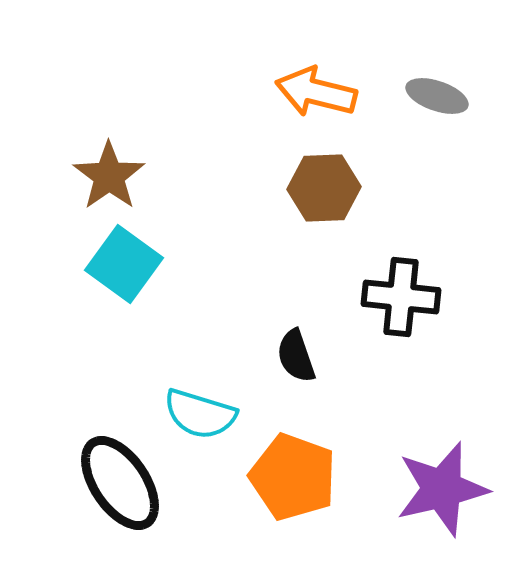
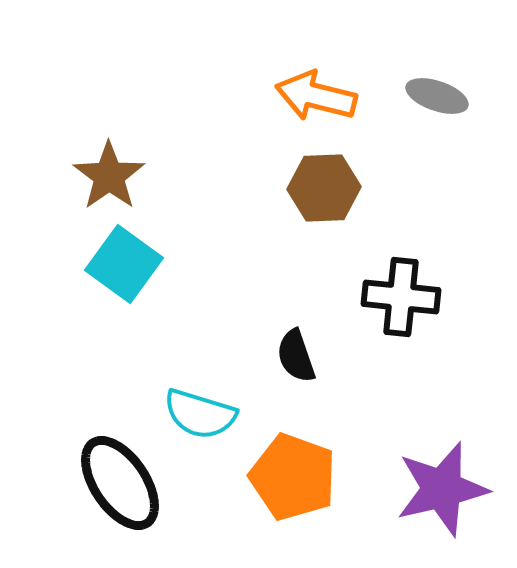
orange arrow: moved 4 px down
